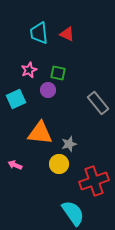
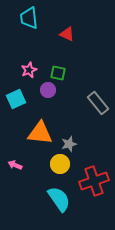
cyan trapezoid: moved 10 px left, 15 px up
yellow circle: moved 1 px right
cyan semicircle: moved 14 px left, 14 px up
